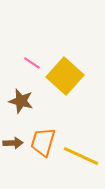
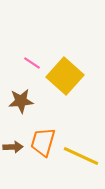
brown star: rotated 20 degrees counterclockwise
brown arrow: moved 4 px down
